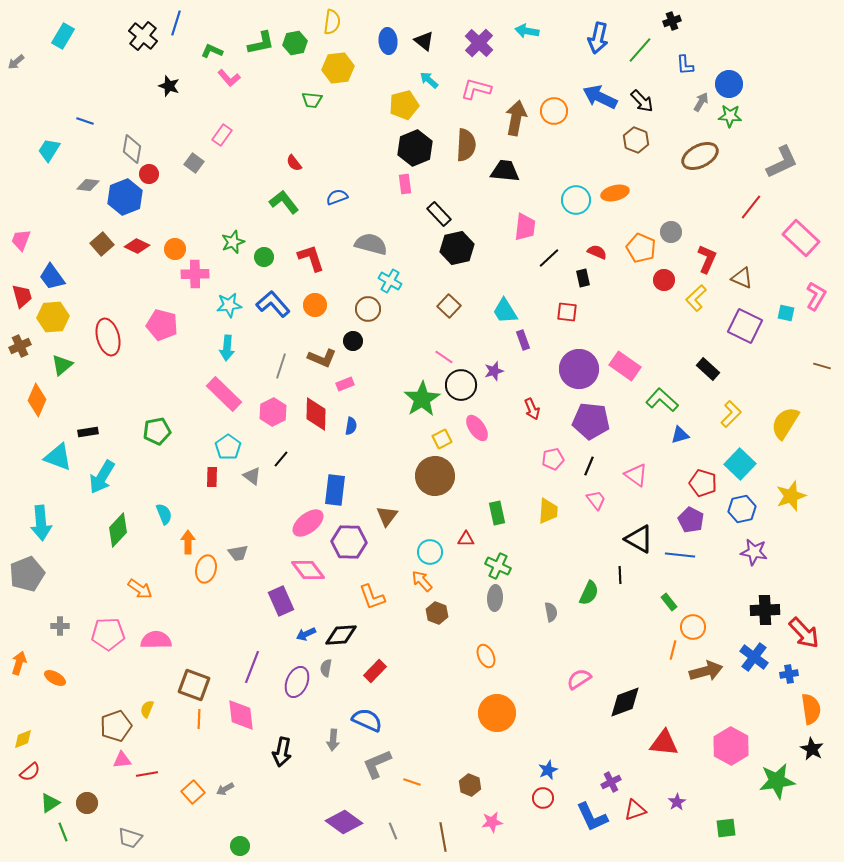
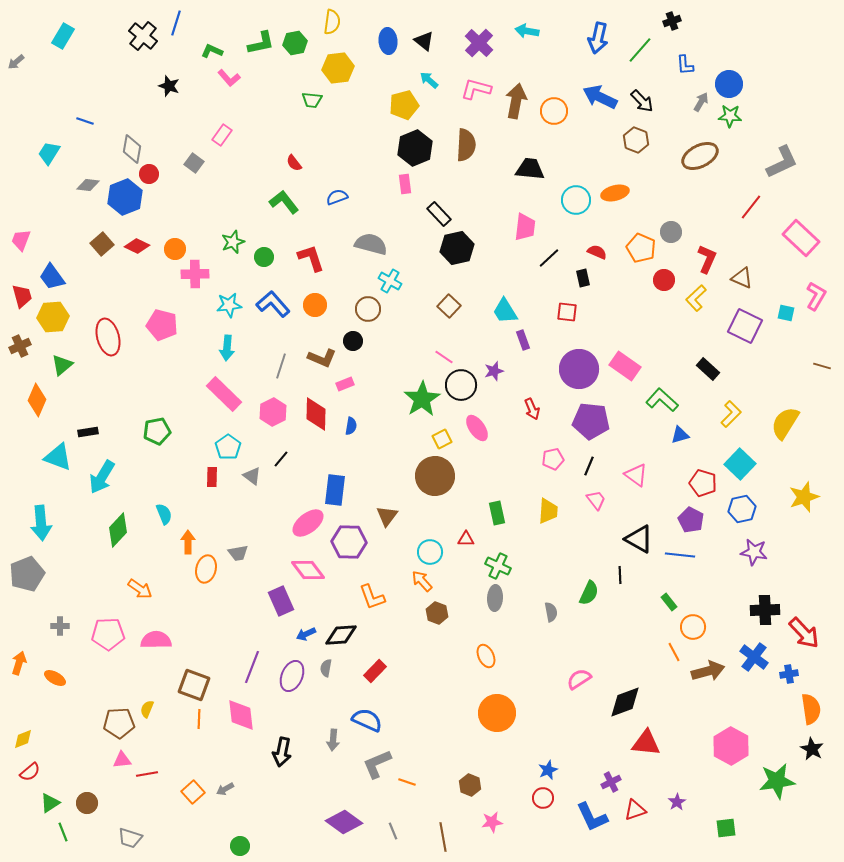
brown arrow at (516, 118): moved 17 px up
cyan trapezoid at (49, 150): moved 3 px down
black trapezoid at (505, 171): moved 25 px right, 2 px up
yellow star at (791, 496): moved 13 px right, 1 px down
orange line at (673, 650): moved 1 px right, 2 px down; rotated 42 degrees counterclockwise
brown arrow at (706, 671): moved 2 px right
purple ellipse at (297, 682): moved 5 px left, 6 px up
brown pentagon at (116, 726): moved 3 px right, 3 px up; rotated 16 degrees clockwise
red triangle at (664, 743): moved 18 px left
orange line at (412, 782): moved 5 px left
